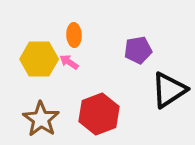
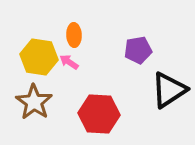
yellow hexagon: moved 2 px up; rotated 9 degrees clockwise
red hexagon: rotated 24 degrees clockwise
brown star: moved 7 px left, 17 px up
